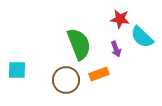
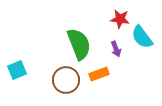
cyan semicircle: rotated 10 degrees clockwise
cyan square: rotated 24 degrees counterclockwise
